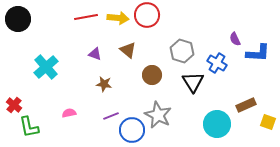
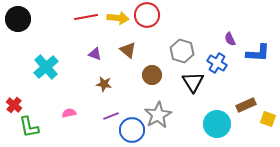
purple semicircle: moved 5 px left
gray star: rotated 16 degrees clockwise
yellow square: moved 3 px up
